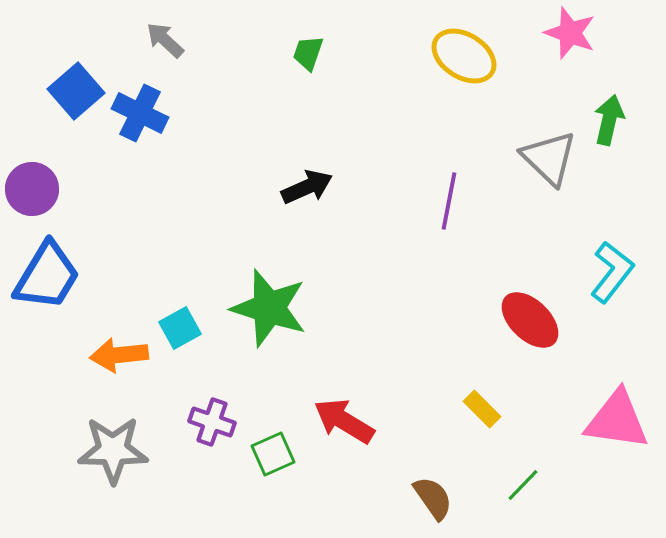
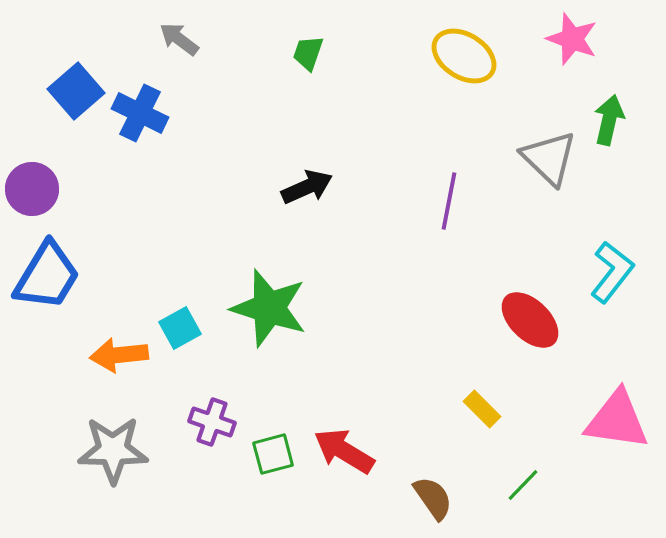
pink star: moved 2 px right, 6 px down
gray arrow: moved 14 px right, 1 px up; rotated 6 degrees counterclockwise
red arrow: moved 30 px down
green square: rotated 9 degrees clockwise
